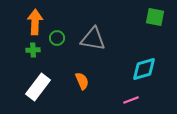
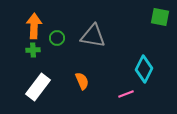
green square: moved 5 px right
orange arrow: moved 1 px left, 4 px down
gray triangle: moved 3 px up
cyan diamond: rotated 48 degrees counterclockwise
pink line: moved 5 px left, 6 px up
